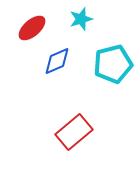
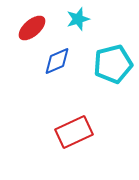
cyan star: moved 3 px left
red rectangle: rotated 15 degrees clockwise
